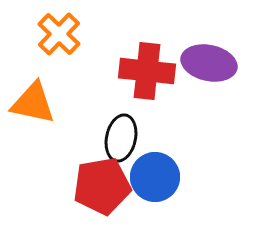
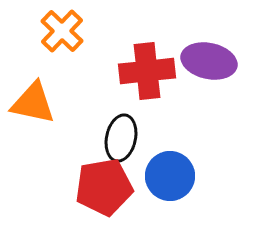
orange cross: moved 3 px right, 3 px up
purple ellipse: moved 2 px up
red cross: rotated 12 degrees counterclockwise
blue circle: moved 15 px right, 1 px up
red pentagon: moved 2 px right, 1 px down
